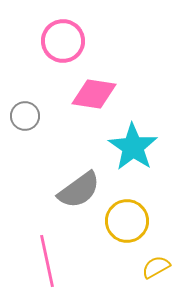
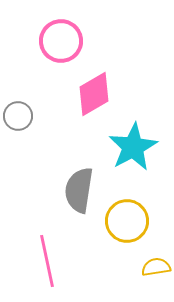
pink circle: moved 2 px left
pink diamond: rotated 39 degrees counterclockwise
gray circle: moved 7 px left
cyan star: rotated 9 degrees clockwise
gray semicircle: rotated 135 degrees clockwise
yellow semicircle: rotated 20 degrees clockwise
